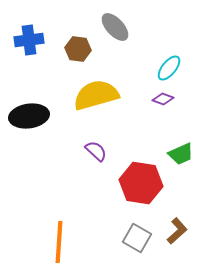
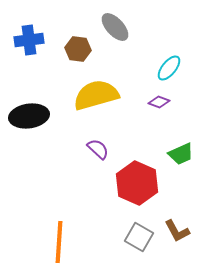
purple diamond: moved 4 px left, 3 px down
purple semicircle: moved 2 px right, 2 px up
red hexagon: moved 4 px left; rotated 15 degrees clockwise
brown L-shape: rotated 104 degrees clockwise
gray square: moved 2 px right, 1 px up
